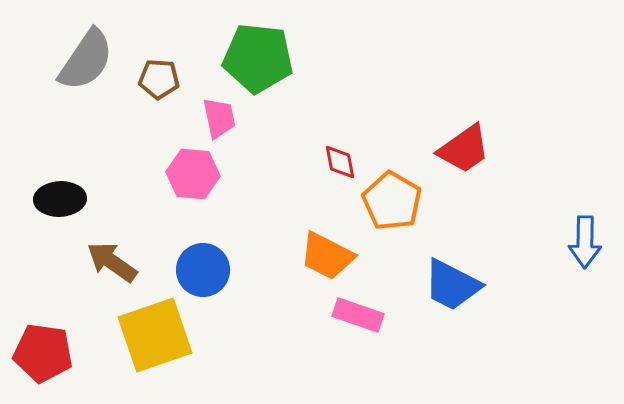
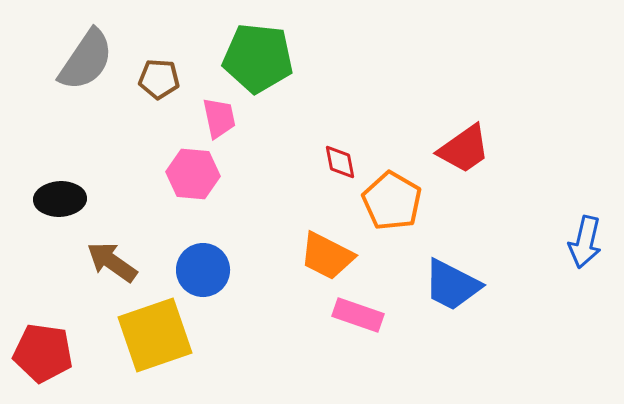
blue arrow: rotated 12 degrees clockwise
